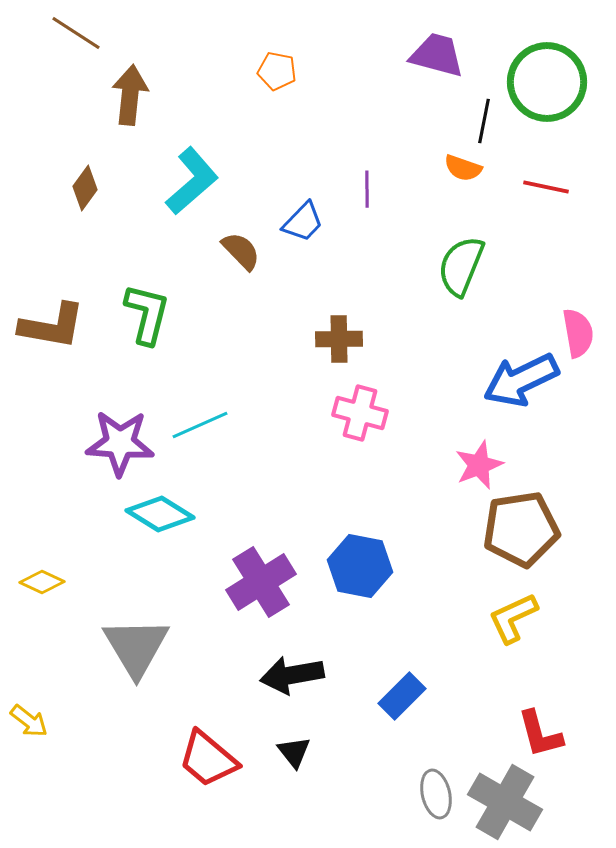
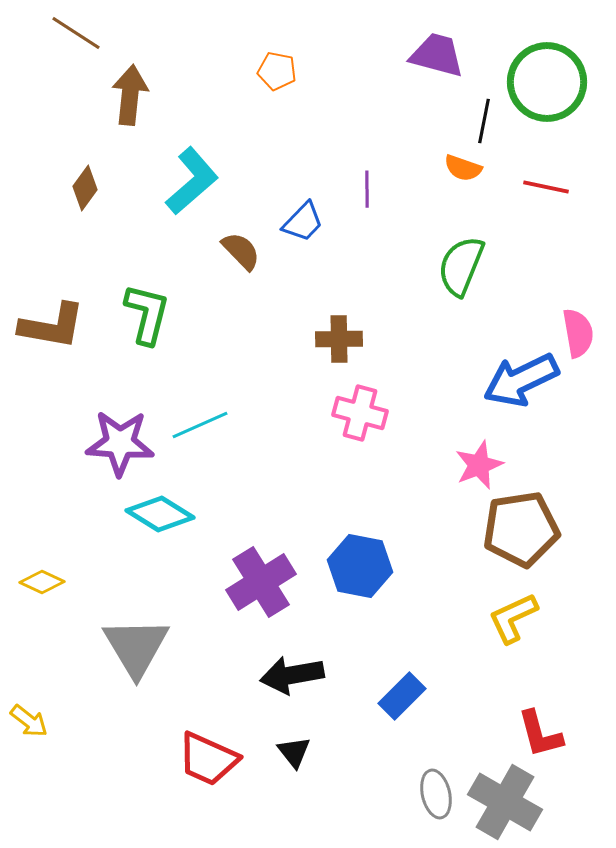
red trapezoid: rotated 16 degrees counterclockwise
